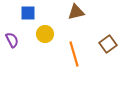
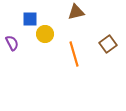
blue square: moved 2 px right, 6 px down
purple semicircle: moved 3 px down
